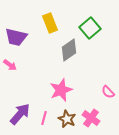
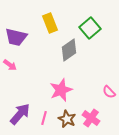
pink semicircle: moved 1 px right
